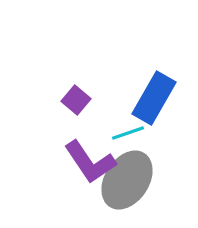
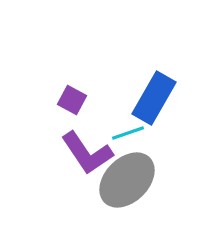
purple square: moved 4 px left; rotated 12 degrees counterclockwise
purple L-shape: moved 3 px left, 9 px up
gray ellipse: rotated 12 degrees clockwise
